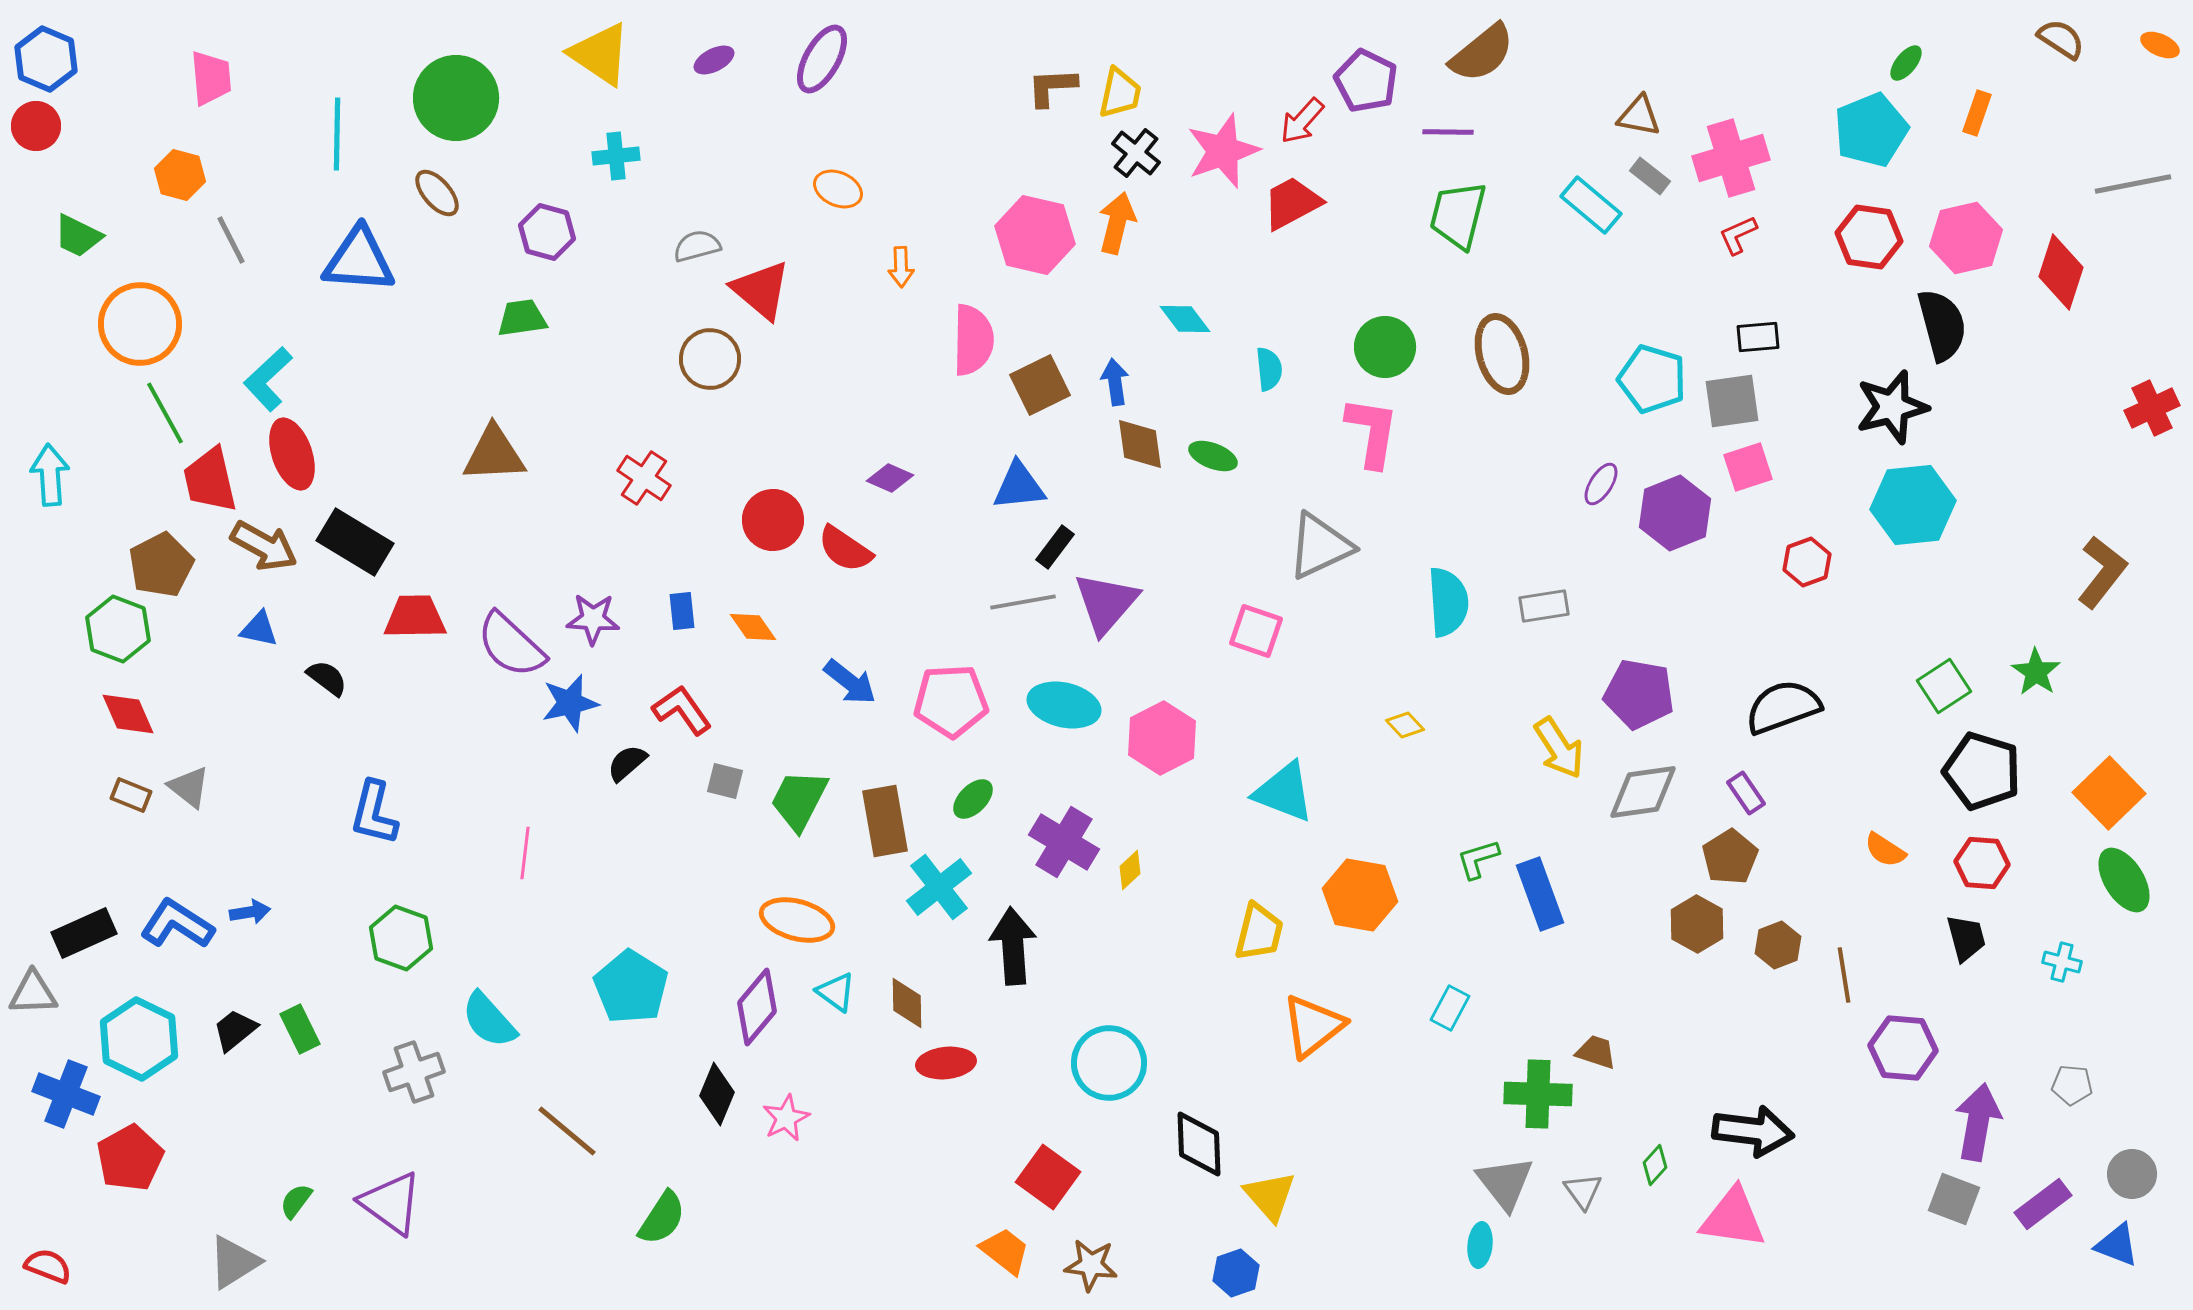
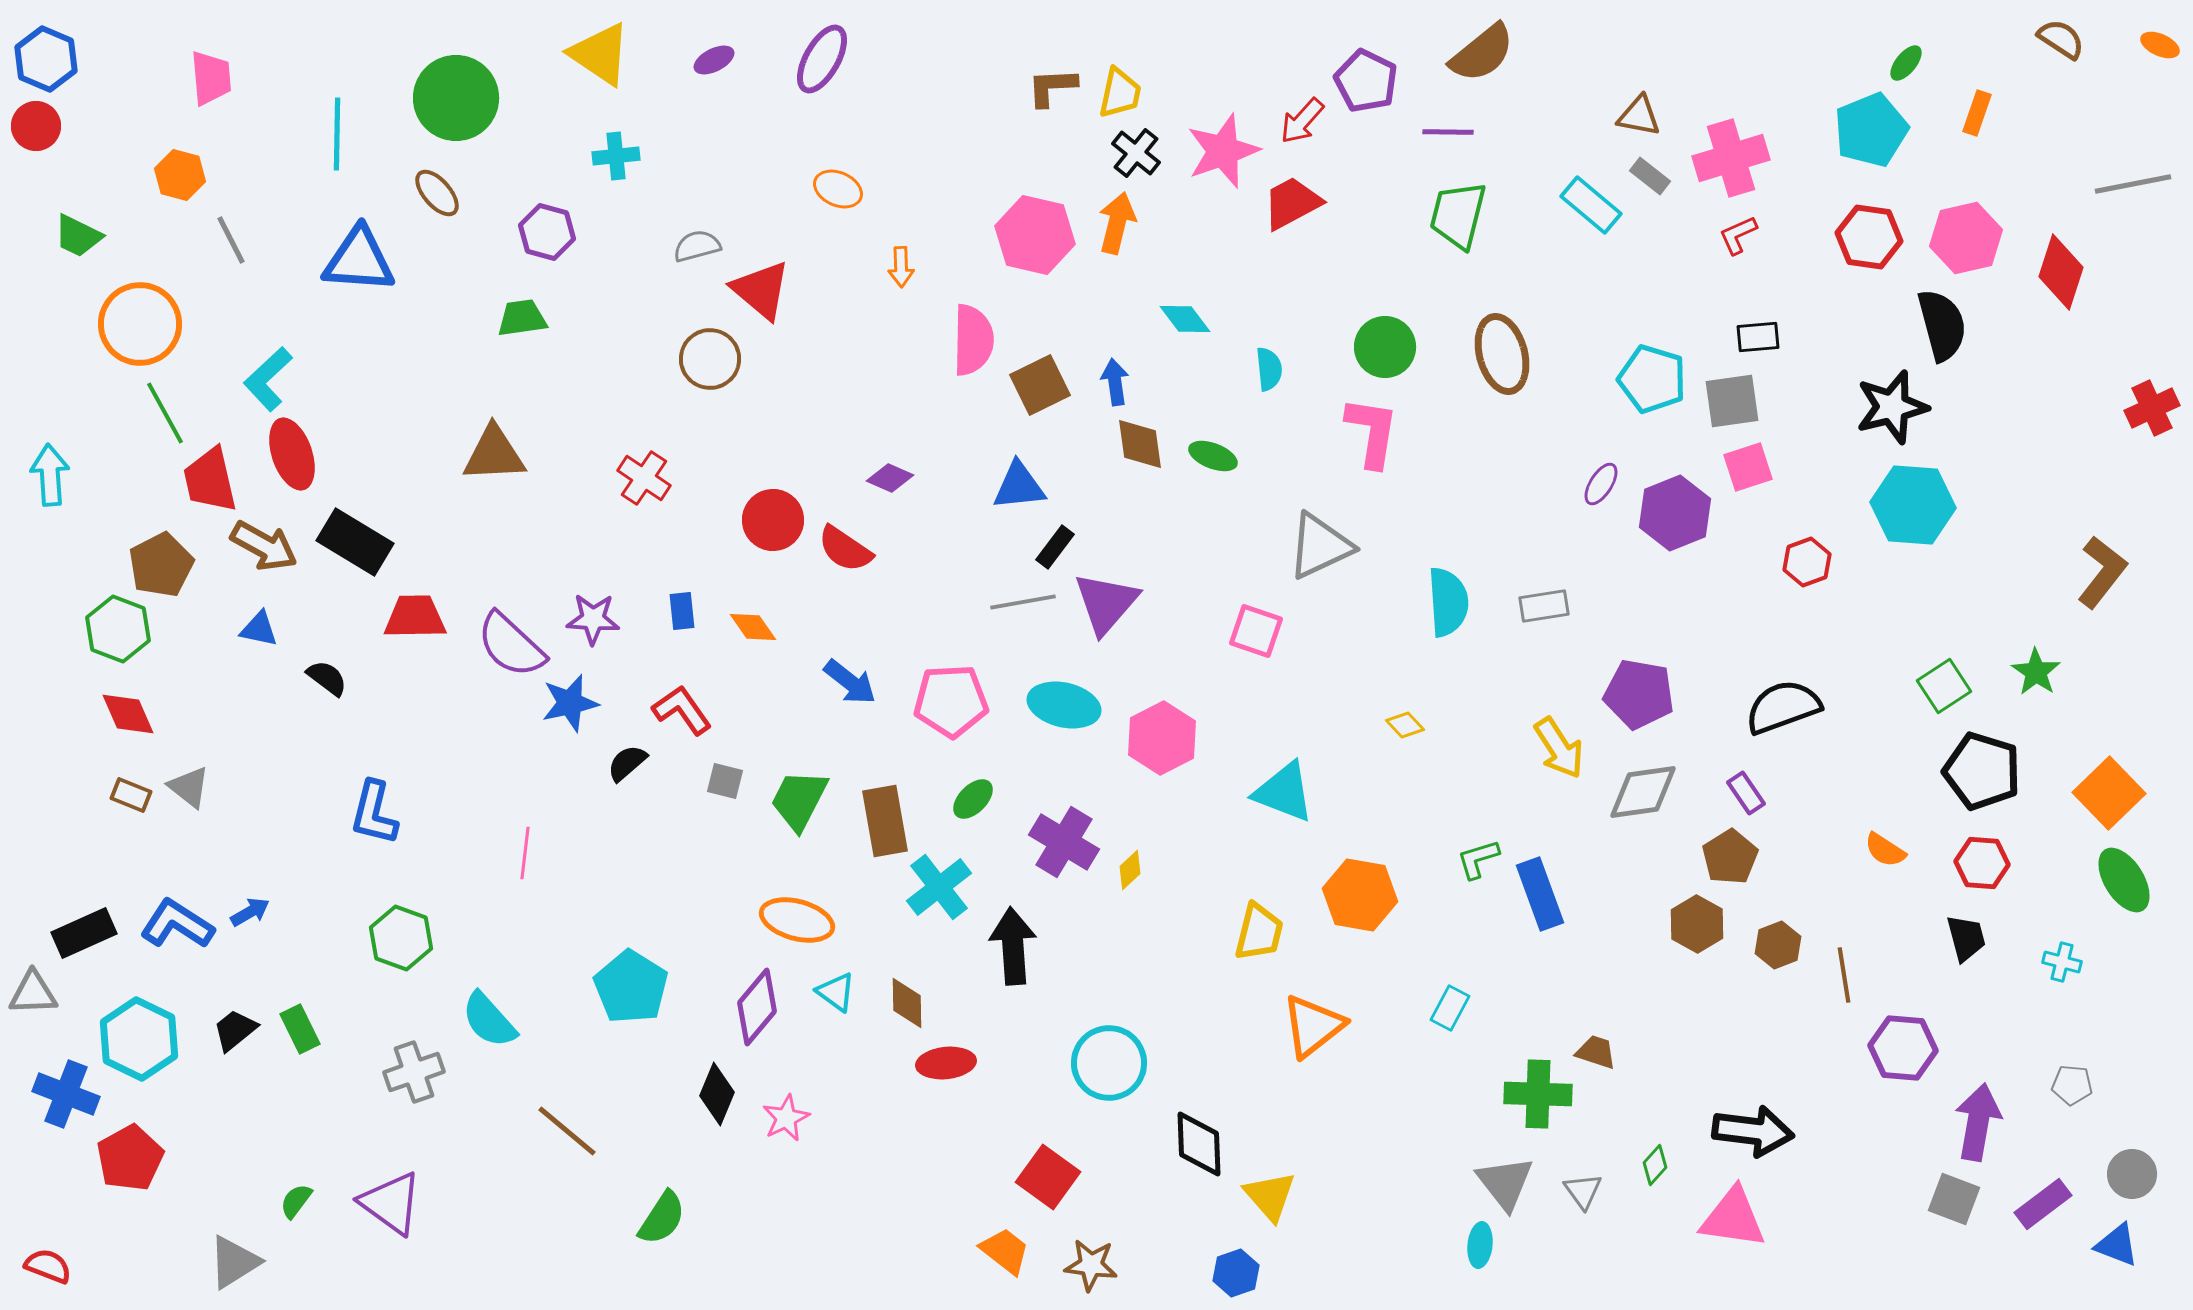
cyan hexagon at (1913, 505): rotated 10 degrees clockwise
blue arrow at (250, 912): rotated 21 degrees counterclockwise
